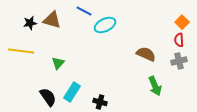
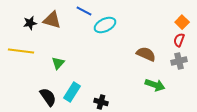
red semicircle: rotated 24 degrees clockwise
green arrow: moved 1 px up; rotated 48 degrees counterclockwise
black cross: moved 1 px right
